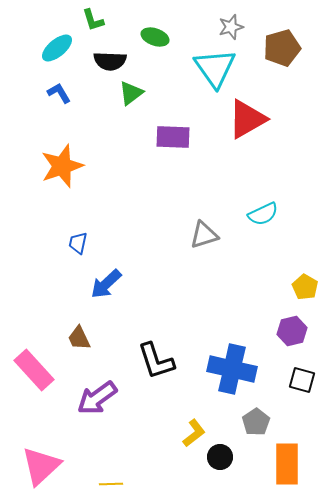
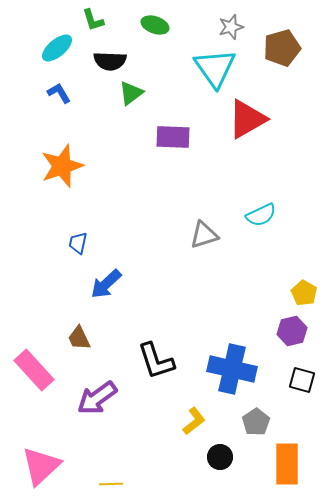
green ellipse: moved 12 px up
cyan semicircle: moved 2 px left, 1 px down
yellow pentagon: moved 1 px left, 6 px down
yellow L-shape: moved 12 px up
